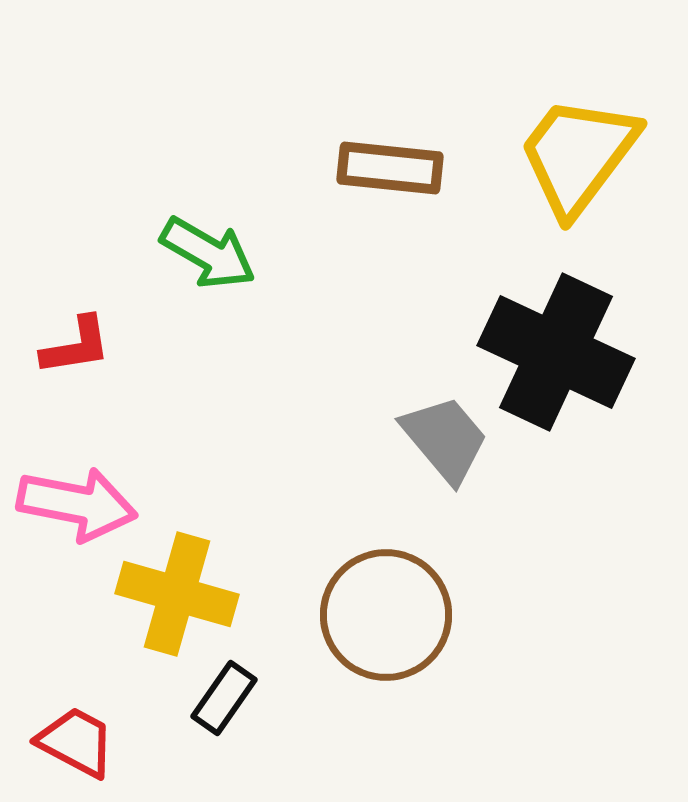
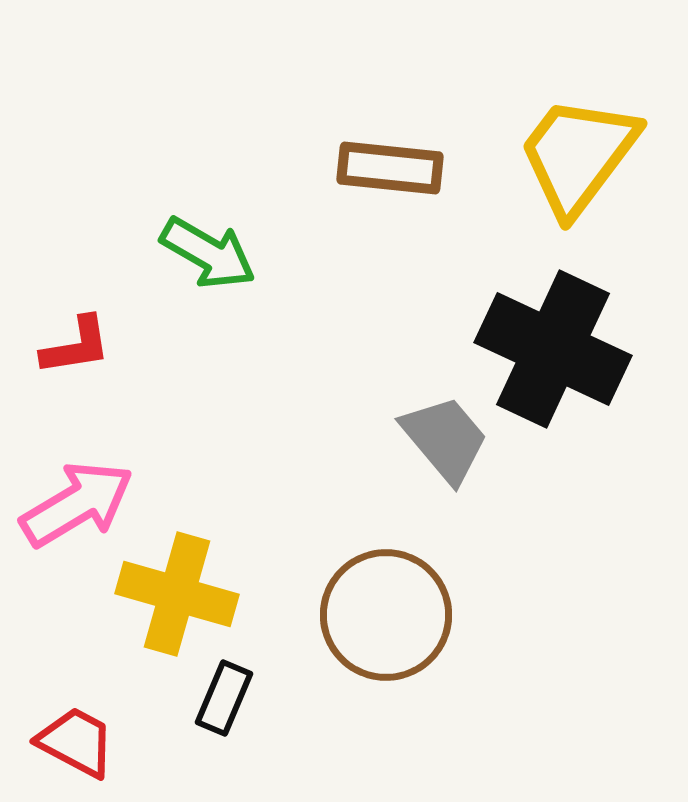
black cross: moved 3 px left, 3 px up
pink arrow: rotated 42 degrees counterclockwise
black rectangle: rotated 12 degrees counterclockwise
